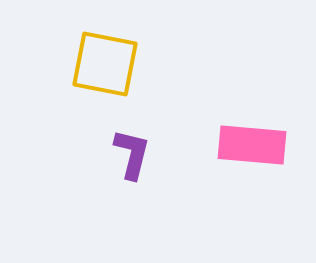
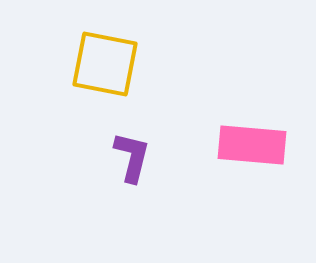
purple L-shape: moved 3 px down
